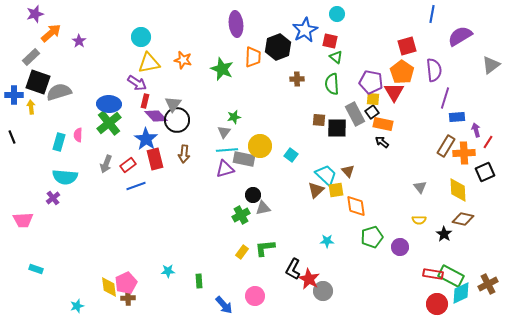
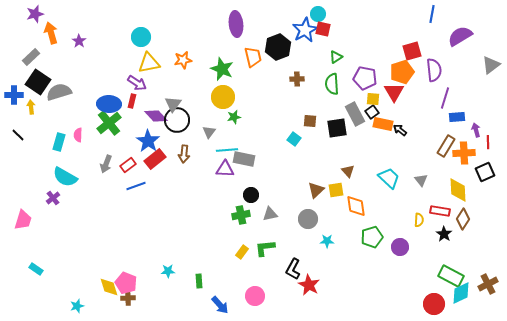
cyan circle at (337, 14): moved 19 px left
orange arrow at (51, 33): rotated 65 degrees counterclockwise
red square at (330, 41): moved 7 px left, 12 px up
red square at (407, 46): moved 5 px right, 5 px down
orange trapezoid at (253, 57): rotated 15 degrees counterclockwise
green triangle at (336, 57): rotated 48 degrees clockwise
orange star at (183, 60): rotated 24 degrees counterclockwise
orange pentagon at (402, 72): rotated 20 degrees clockwise
black square at (38, 82): rotated 15 degrees clockwise
purple pentagon at (371, 82): moved 6 px left, 4 px up
red rectangle at (145, 101): moved 13 px left
brown square at (319, 120): moved 9 px left, 1 px down
black square at (337, 128): rotated 10 degrees counterclockwise
gray triangle at (224, 132): moved 15 px left
black line at (12, 137): moved 6 px right, 2 px up; rotated 24 degrees counterclockwise
blue star at (146, 139): moved 2 px right, 2 px down
black arrow at (382, 142): moved 18 px right, 12 px up
red line at (488, 142): rotated 32 degrees counterclockwise
yellow circle at (260, 146): moved 37 px left, 49 px up
cyan square at (291, 155): moved 3 px right, 16 px up
red rectangle at (155, 159): rotated 65 degrees clockwise
purple triangle at (225, 169): rotated 18 degrees clockwise
cyan trapezoid at (326, 175): moved 63 px right, 3 px down
cyan semicircle at (65, 177): rotated 25 degrees clockwise
gray triangle at (420, 187): moved 1 px right, 7 px up
black circle at (253, 195): moved 2 px left
gray triangle at (263, 208): moved 7 px right, 6 px down
green cross at (241, 215): rotated 18 degrees clockwise
brown diamond at (463, 219): rotated 70 degrees counterclockwise
pink trapezoid at (23, 220): rotated 70 degrees counterclockwise
yellow semicircle at (419, 220): rotated 88 degrees counterclockwise
cyan rectangle at (36, 269): rotated 16 degrees clockwise
red rectangle at (433, 274): moved 7 px right, 63 px up
red star at (309, 279): moved 6 px down
pink pentagon at (126, 283): rotated 25 degrees counterclockwise
yellow diamond at (109, 287): rotated 10 degrees counterclockwise
gray circle at (323, 291): moved 15 px left, 72 px up
red circle at (437, 304): moved 3 px left
blue arrow at (224, 305): moved 4 px left
